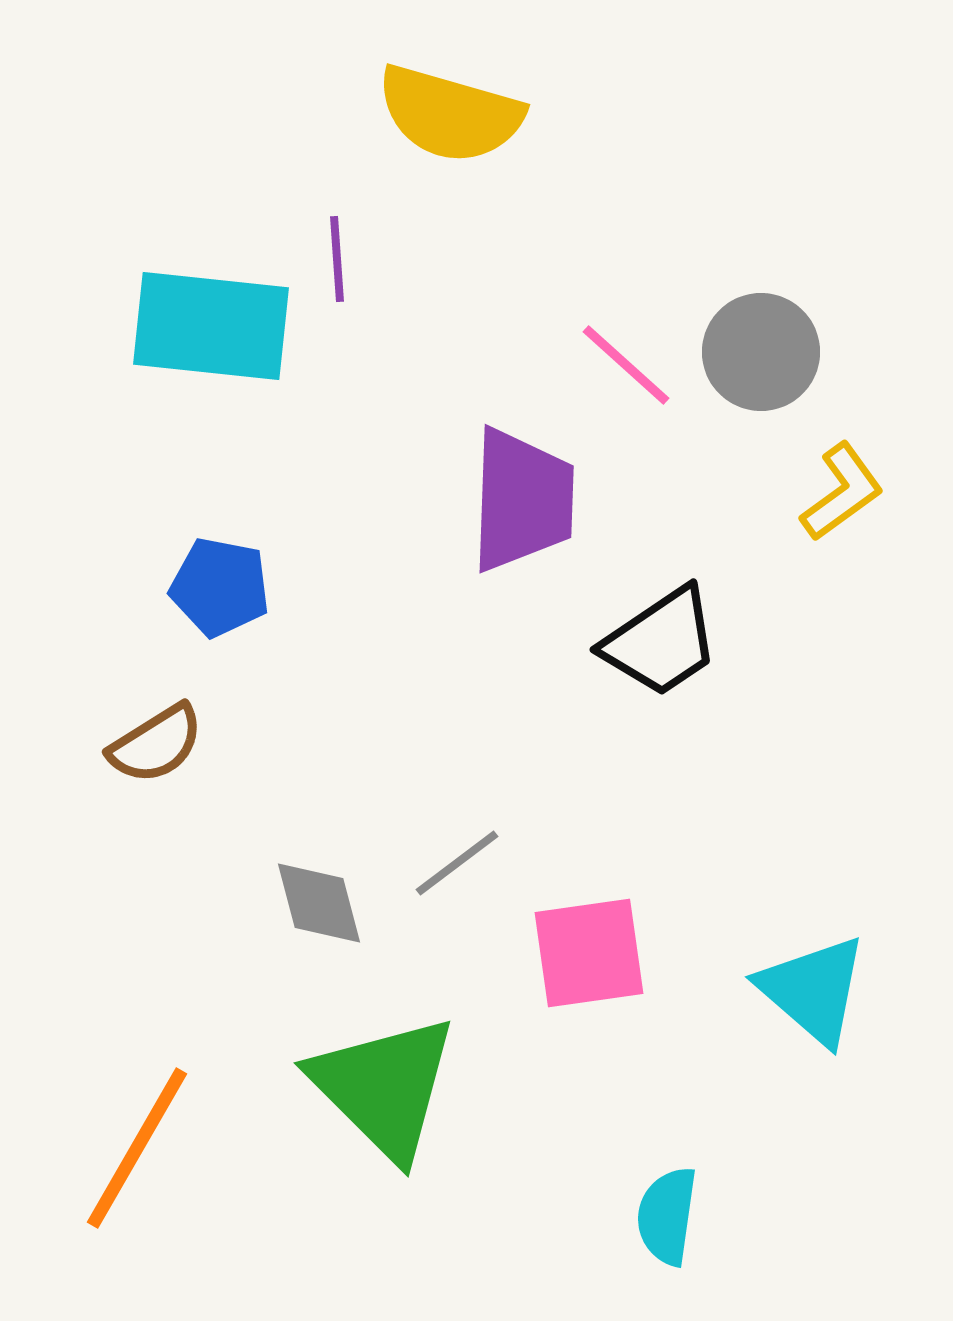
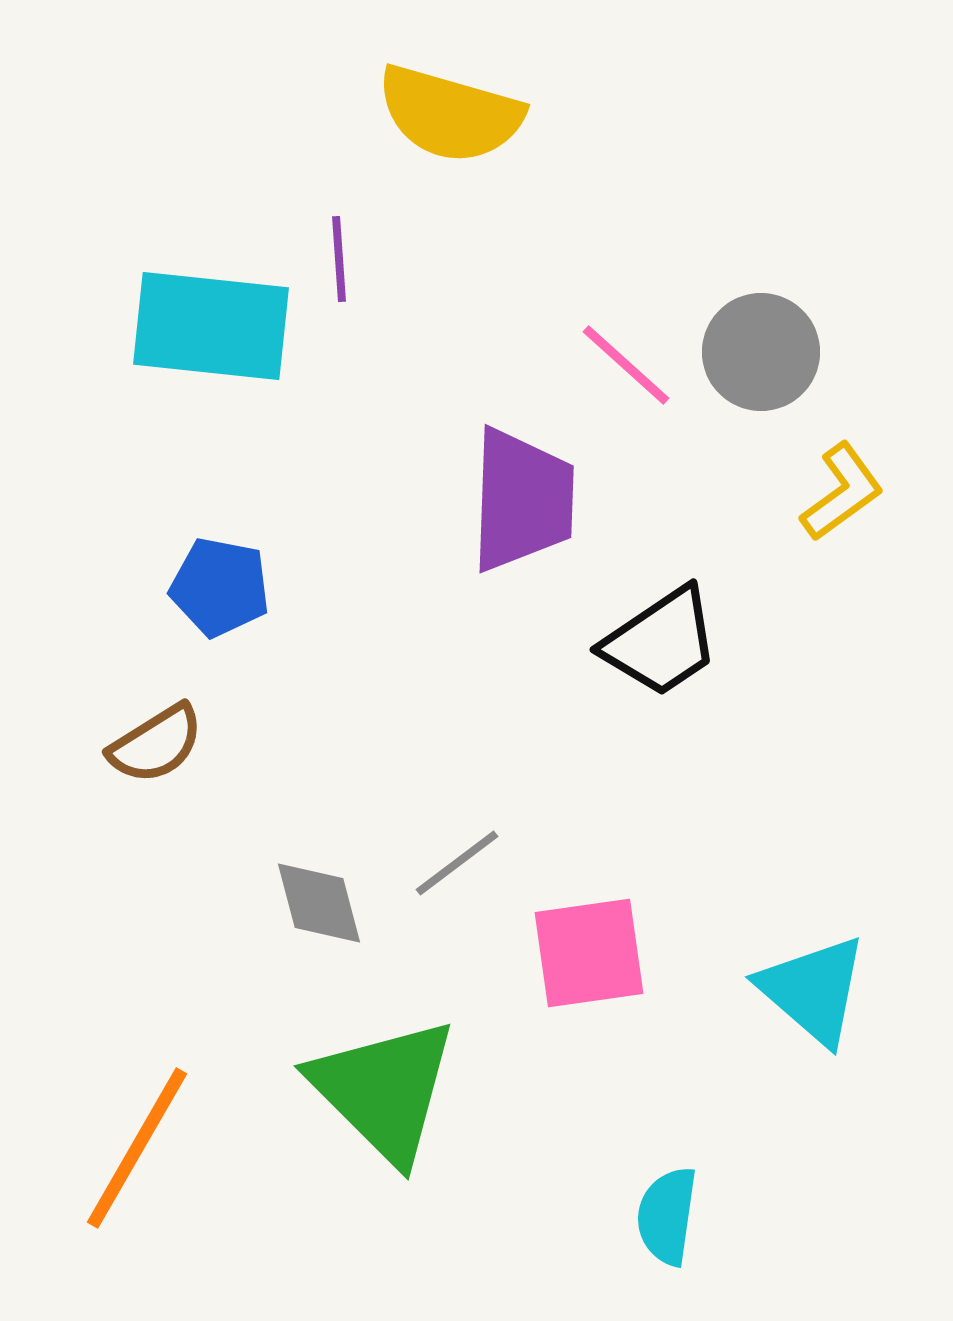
purple line: moved 2 px right
green triangle: moved 3 px down
